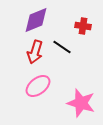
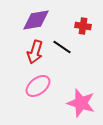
purple diamond: rotated 12 degrees clockwise
